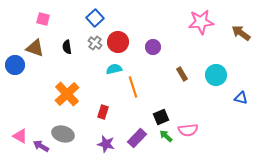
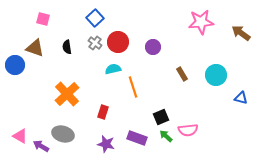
cyan semicircle: moved 1 px left
purple rectangle: rotated 66 degrees clockwise
